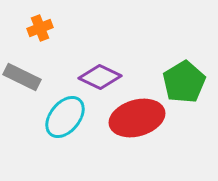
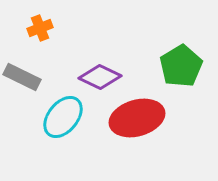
green pentagon: moved 3 px left, 16 px up
cyan ellipse: moved 2 px left
